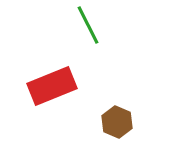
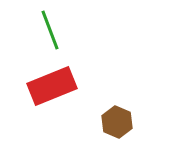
green line: moved 38 px left, 5 px down; rotated 6 degrees clockwise
